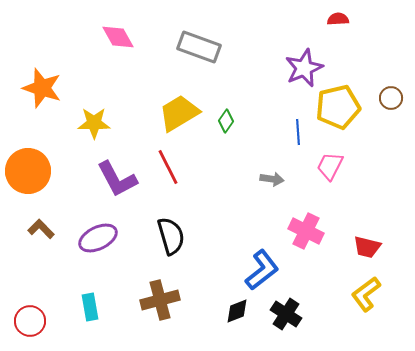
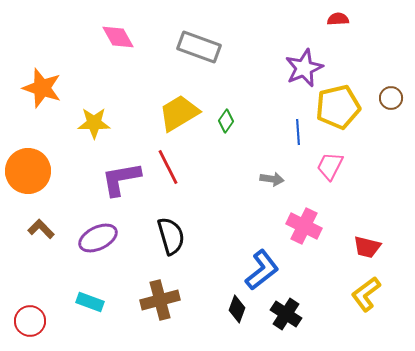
purple L-shape: moved 4 px right; rotated 108 degrees clockwise
pink cross: moved 2 px left, 5 px up
cyan rectangle: moved 5 px up; rotated 60 degrees counterclockwise
black diamond: moved 2 px up; rotated 48 degrees counterclockwise
